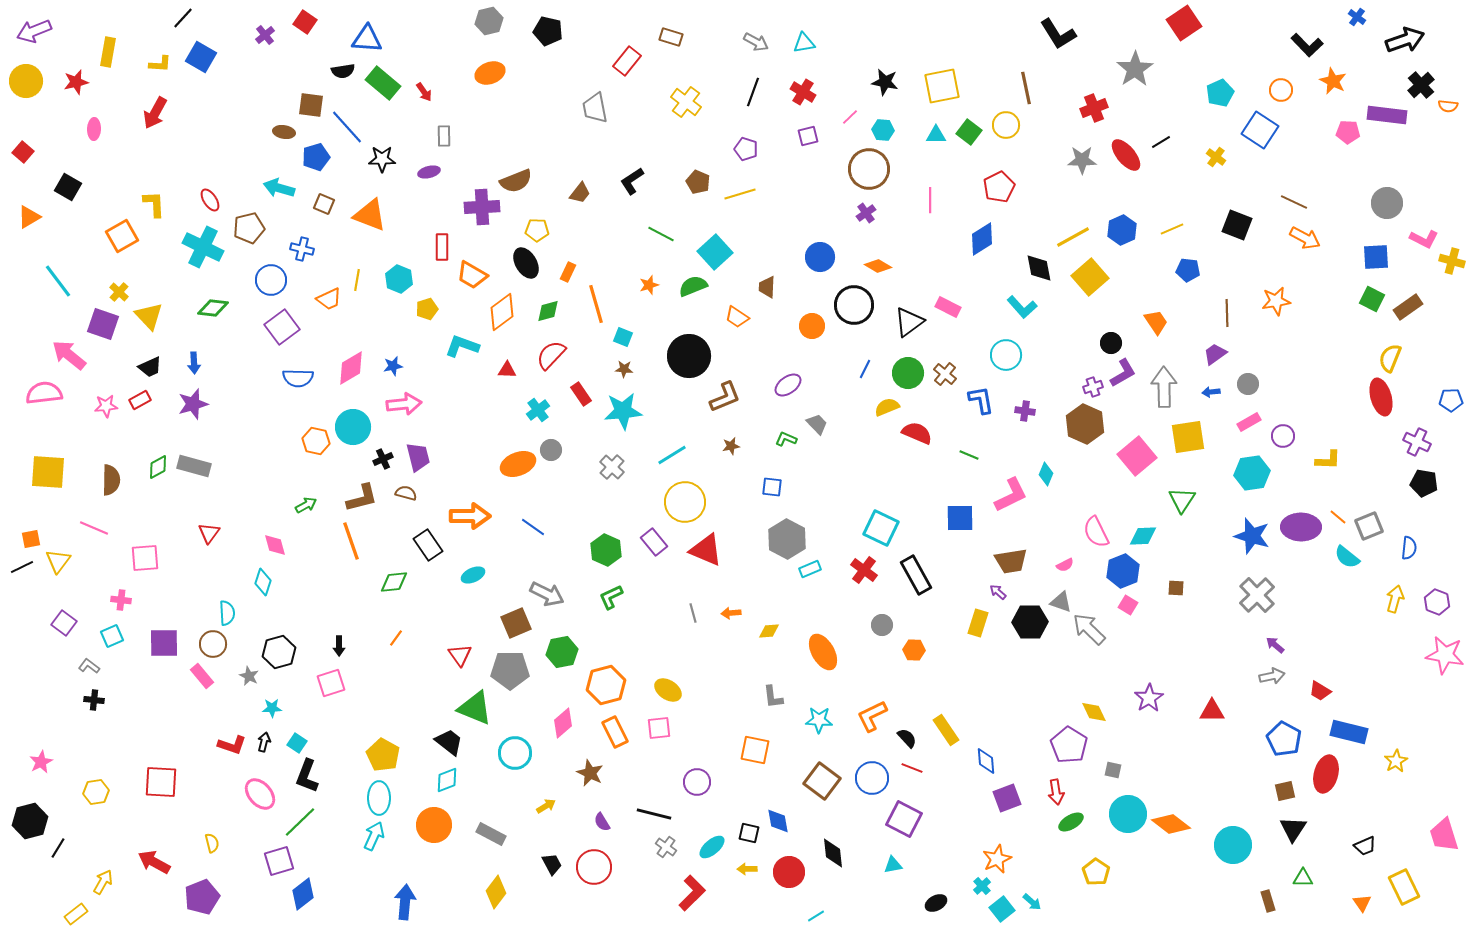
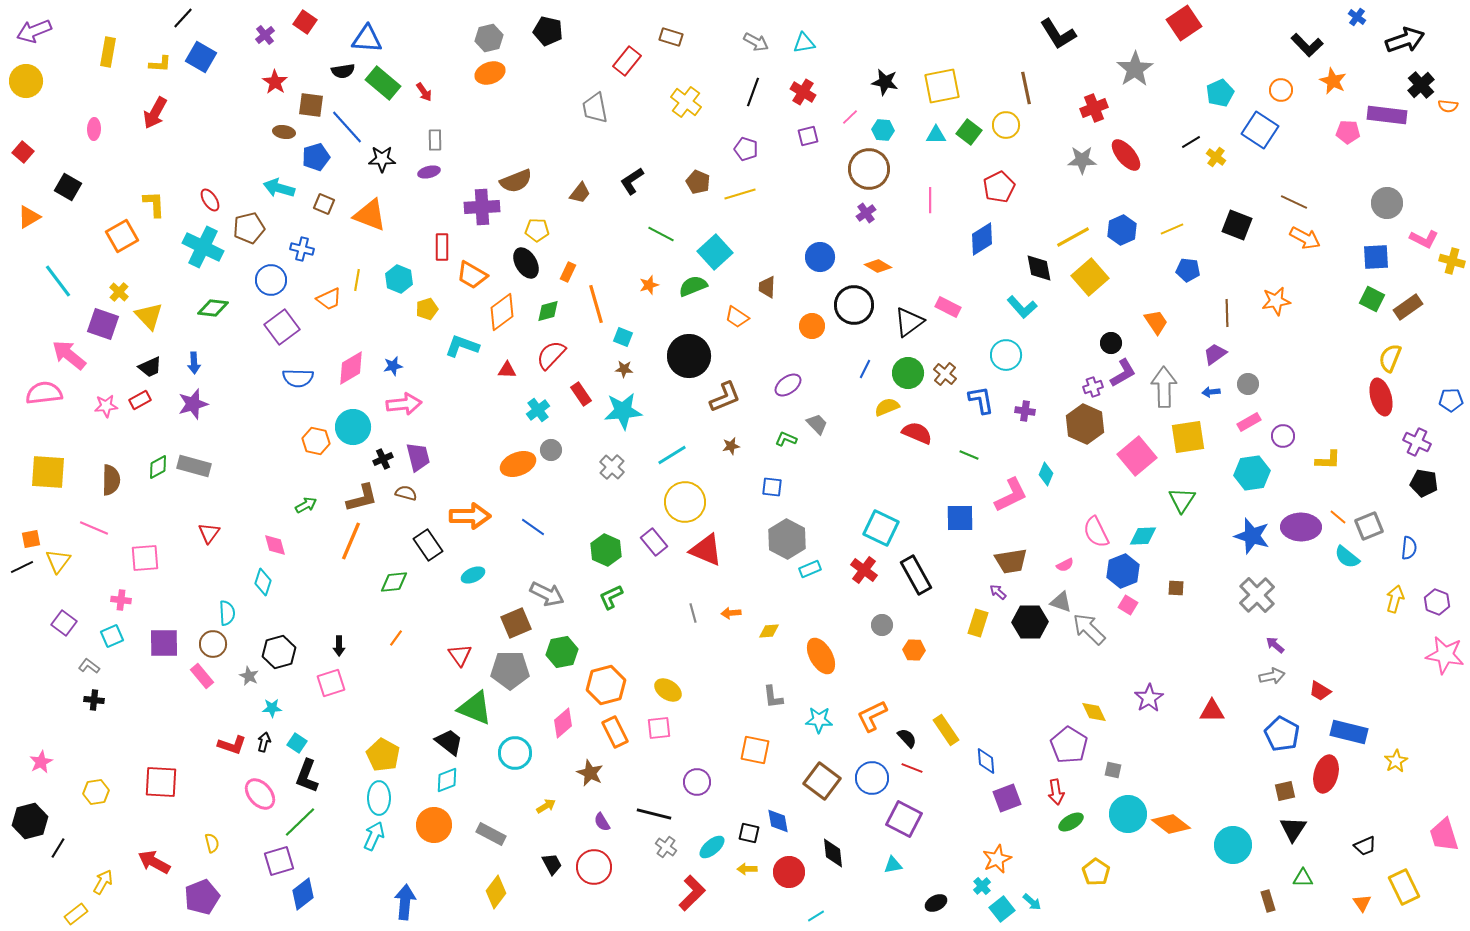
gray hexagon at (489, 21): moved 17 px down
red star at (76, 82): moved 199 px right; rotated 25 degrees counterclockwise
gray rectangle at (444, 136): moved 9 px left, 4 px down
black line at (1161, 142): moved 30 px right
orange line at (351, 541): rotated 42 degrees clockwise
orange ellipse at (823, 652): moved 2 px left, 4 px down
blue pentagon at (1284, 739): moved 2 px left, 5 px up
